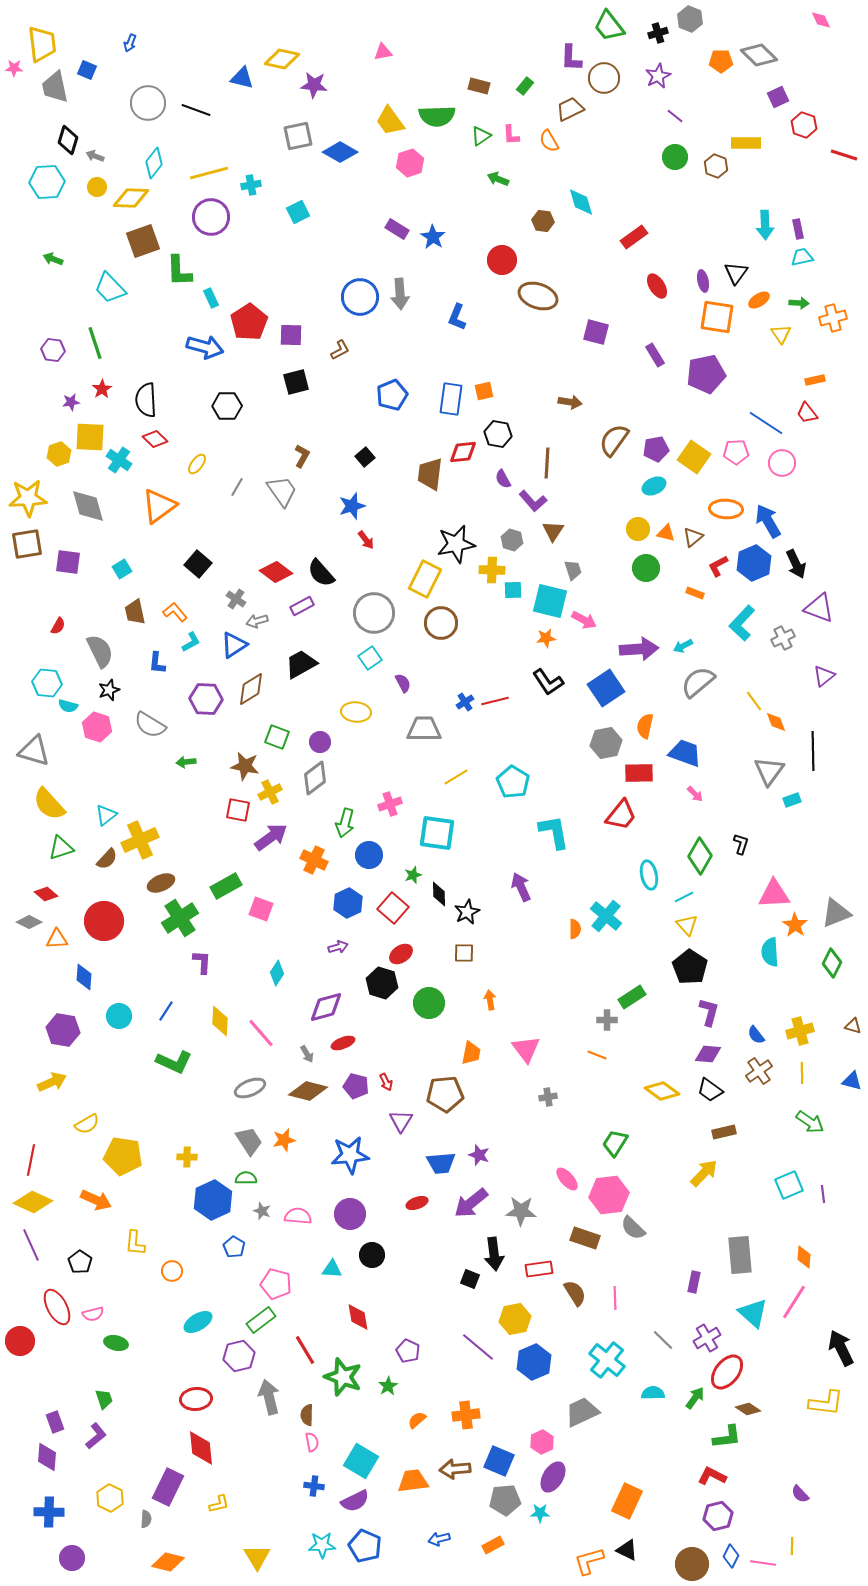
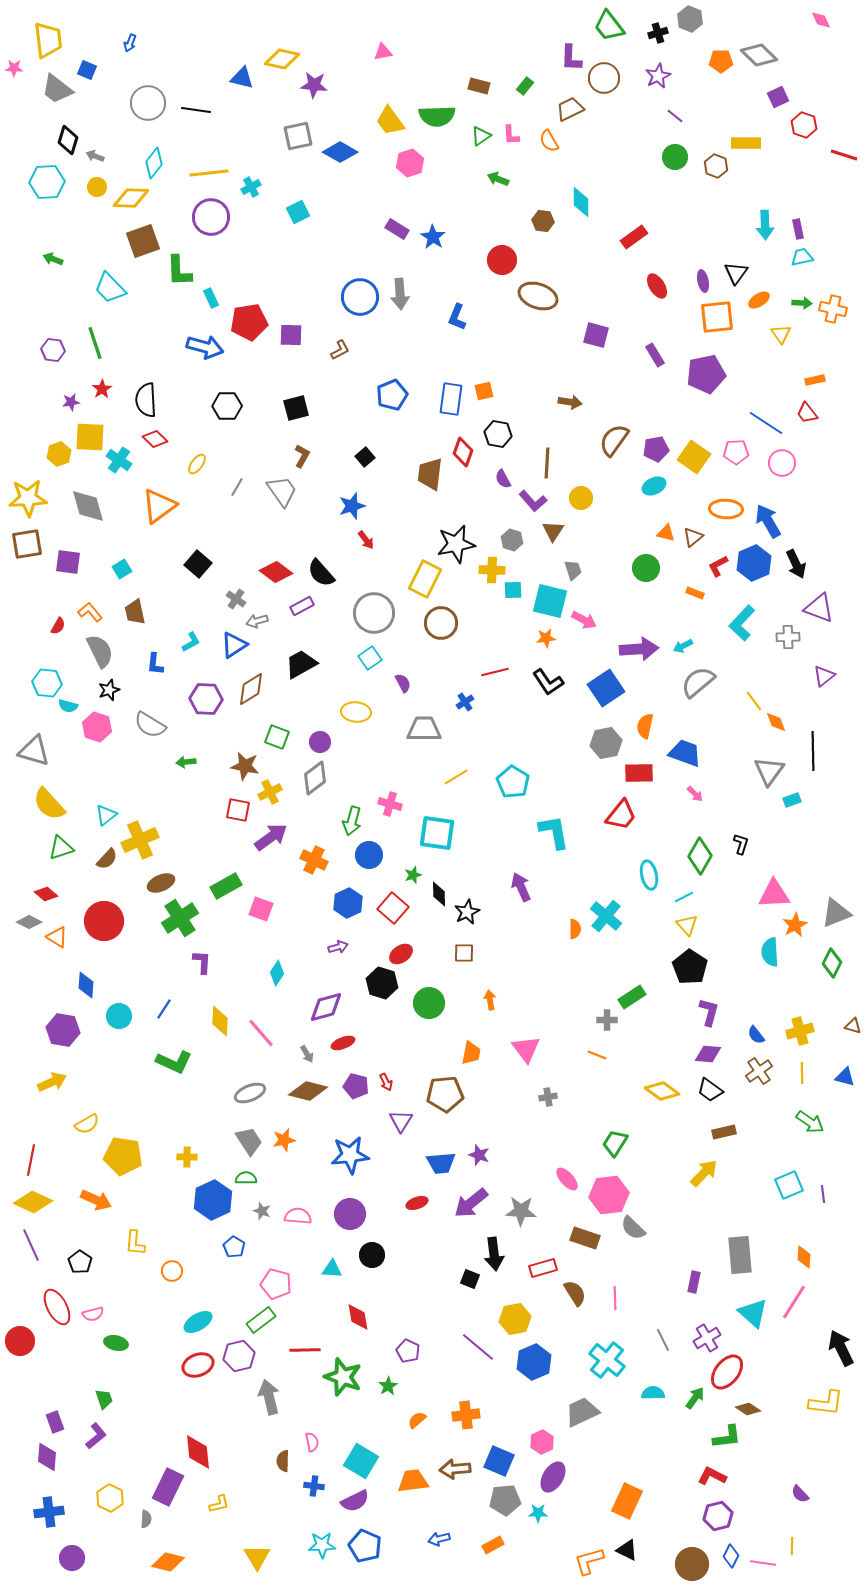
yellow trapezoid at (42, 44): moved 6 px right, 4 px up
gray trapezoid at (55, 87): moved 2 px right, 2 px down; rotated 40 degrees counterclockwise
black line at (196, 110): rotated 12 degrees counterclockwise
yellow line at (209, 173): rotated 9 degrees clockwise
cyan cross at (251, 185): moved 2 px down; rotated 18 degrees counterclockwise
cyan diamond at (581, 202): rotated 16 degrees clockwise
green arrow at (799, 303): moved 3 px right
orange square at (717, 317): rotated 15 degrees counterclockwise
orange cross at (833, 318): moved 9 px up; rotated 28 degrees clockwise
red pentagon at (249, 322): rotated 24 degrees clockwise
purple square at (596, 332): moved 3 px down
black square at (296, 382): moved 26 px down
red diamond at (463, 452): rotated 64 degrees counterclockwise
yellow circle at (638, 529): moved 57 px left, 31 px up
orange L-shape at (175, 612): moved 85 px left
gray cross at (783, 638): moved 5 px right, 1 px up; rotated 25 degrees clockwise
blue L-shape at (157, 663): moved 2 px left, 1 px down
red line at (495, 701): moved 29 px up
pink cross at (390, 804): rotated 35 degrees clockwise
green arrow at (345, 823): moved 7 px right, 2 px up
orange star at (795, 925): rotated 10 degrees clockwise
orange triangle at (57, 939): moved 2 px up; rotated 35 degrees clockwise
blue diamond at (84, 977): moved 2 px right, 8 px down
blue line at (166, 1011): moved 2 px left, 2 px up
blue triangle at (852, 1081): moved 7 px left, 4 px up
gray ellipse at (250, 1088): moved 5 px down
red rectangle at (539, 1269): moved 4 px right, 1 px up; rotated 8 degrees counterclockwise
gray line at (663, 1340): rotated 20 degrees clockwise
red line at (305, 1350): rotated 60 degrees counterclockwise
red ellipse at (196, 1399): moved 2 px right, 34 px up; rotated 16 degrees counterclockwise
brown semicircle at (307, 1415): moved 24 px left, 46 px down
red diamond at (201, 1448): moved 3 px left, 4 px down
blue cross at (49, 1512): rotated 8 degrees counterclockwise
cyan star at (540, 1513): moved 2 px left
